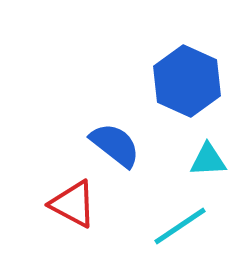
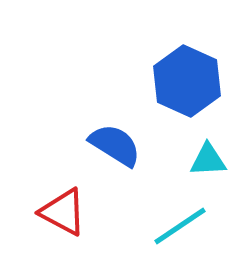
blue semicircle: rotated 6 degrees counterclockwise
red triangle: moved 10 px left, 8 px down
